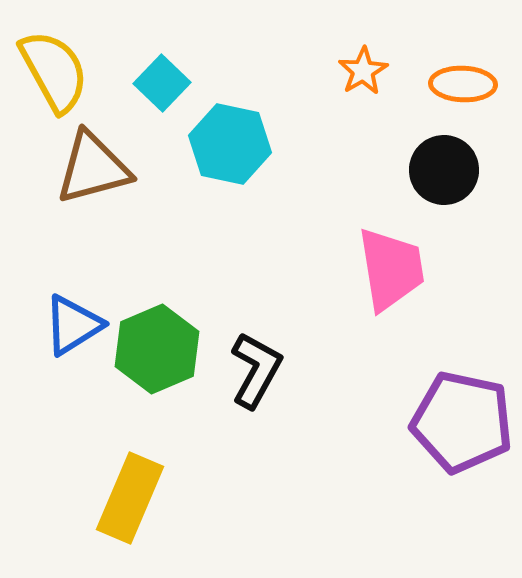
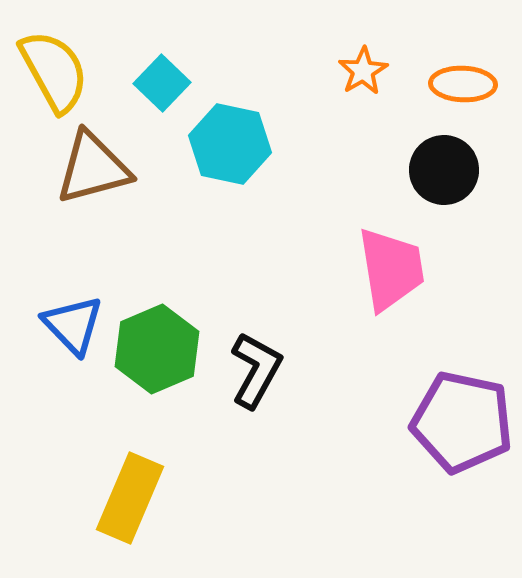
blue triangle: rotated 42 degrees counterclockwise
